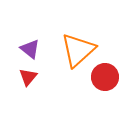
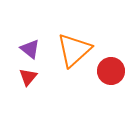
orange triangle: moved 4 px left
red circle: moved 6 px right, 6 px up
